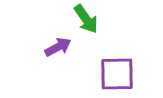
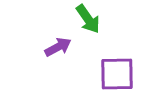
green arrow: moved 2 px right
